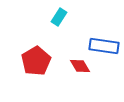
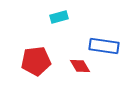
cyan rectangle: rotated 42 degrees clockwise
red pentagon: rotated 24 degrees clockwise
